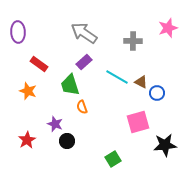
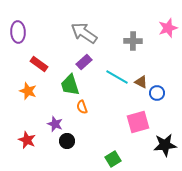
red star: rotated 18 degrees counterclockwise
